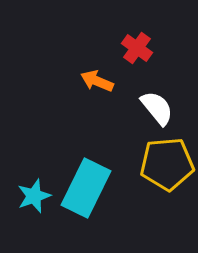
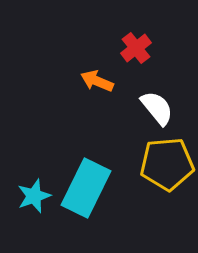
red cross: moved 1 px left; rotated 16 degrees clockwise
